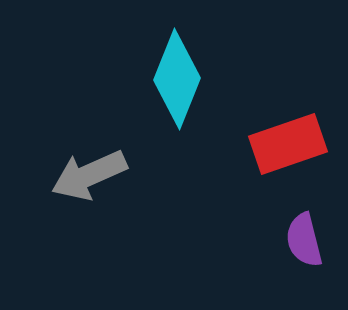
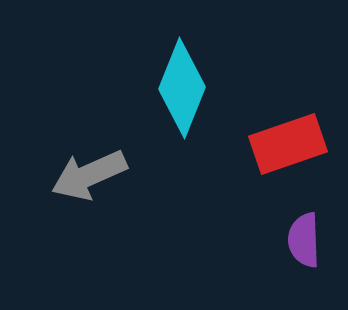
cyan diamond: moved 5 px right, 9 px down
purple semicircle: rotated 12 degrees clockwise
